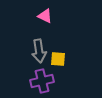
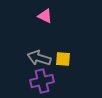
gray arrow: moved 7 px down; rotated 115 degrees clockwise
yellow square: moved 5 px right
